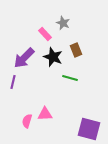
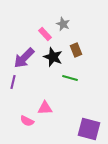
gray star: moved 1 px down
pink triangle: moved 6 px up
pink semicircle: rotated 80 degrees counterclockwise
